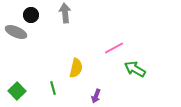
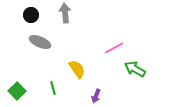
gray ellipse: moved 24 px right, 10 px down
yellow semicircle: moved 1 px right, 1 px down; rotated 48 degrees counterclockwise
